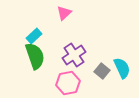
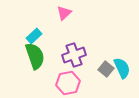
purple cross: rotated 15 degrees clockwise
gray square: moved 4 px right, 2 px up
